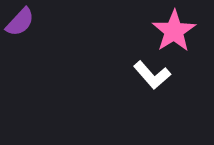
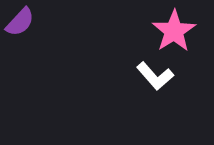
white L-shape: moved 3 px right, 1 px down
